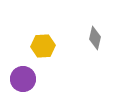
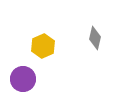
yellow hexagon: rotated 20 degrees counterclockwise
